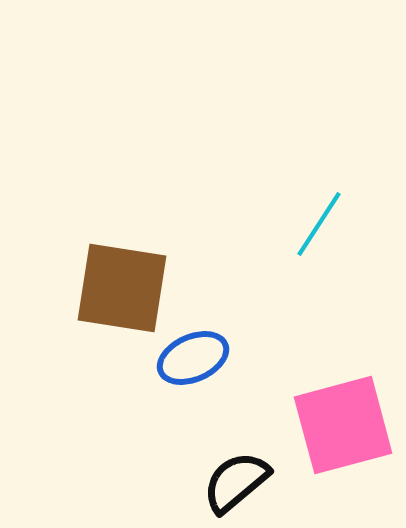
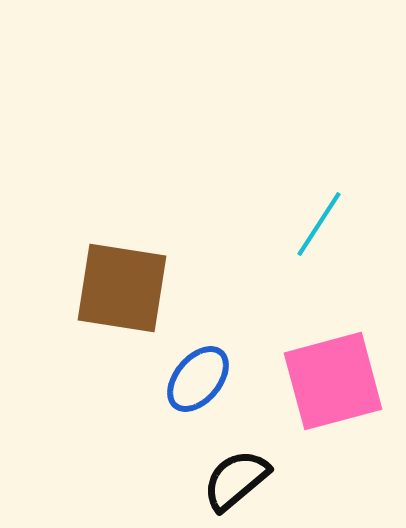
blue ellipse: moved 5 px right, 21 px down; rotated 26 degrees counterclockwise
pink square: moved 10 px left, 44 px up
black semicircle: moved 2 px up
